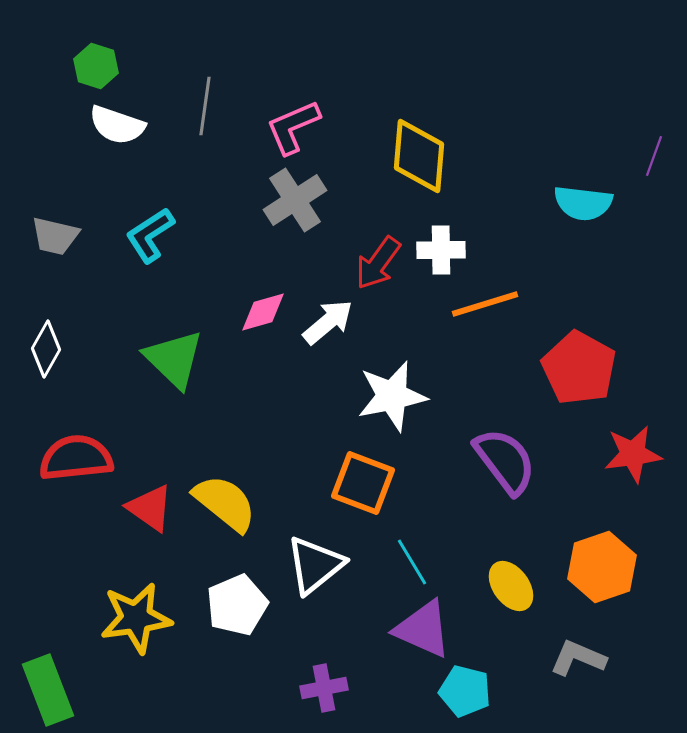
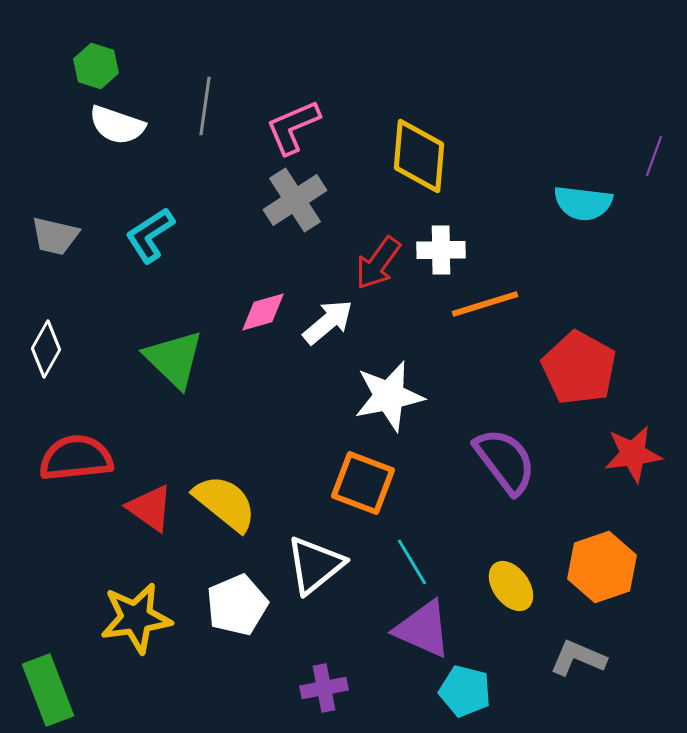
white star: moved 3 px left
